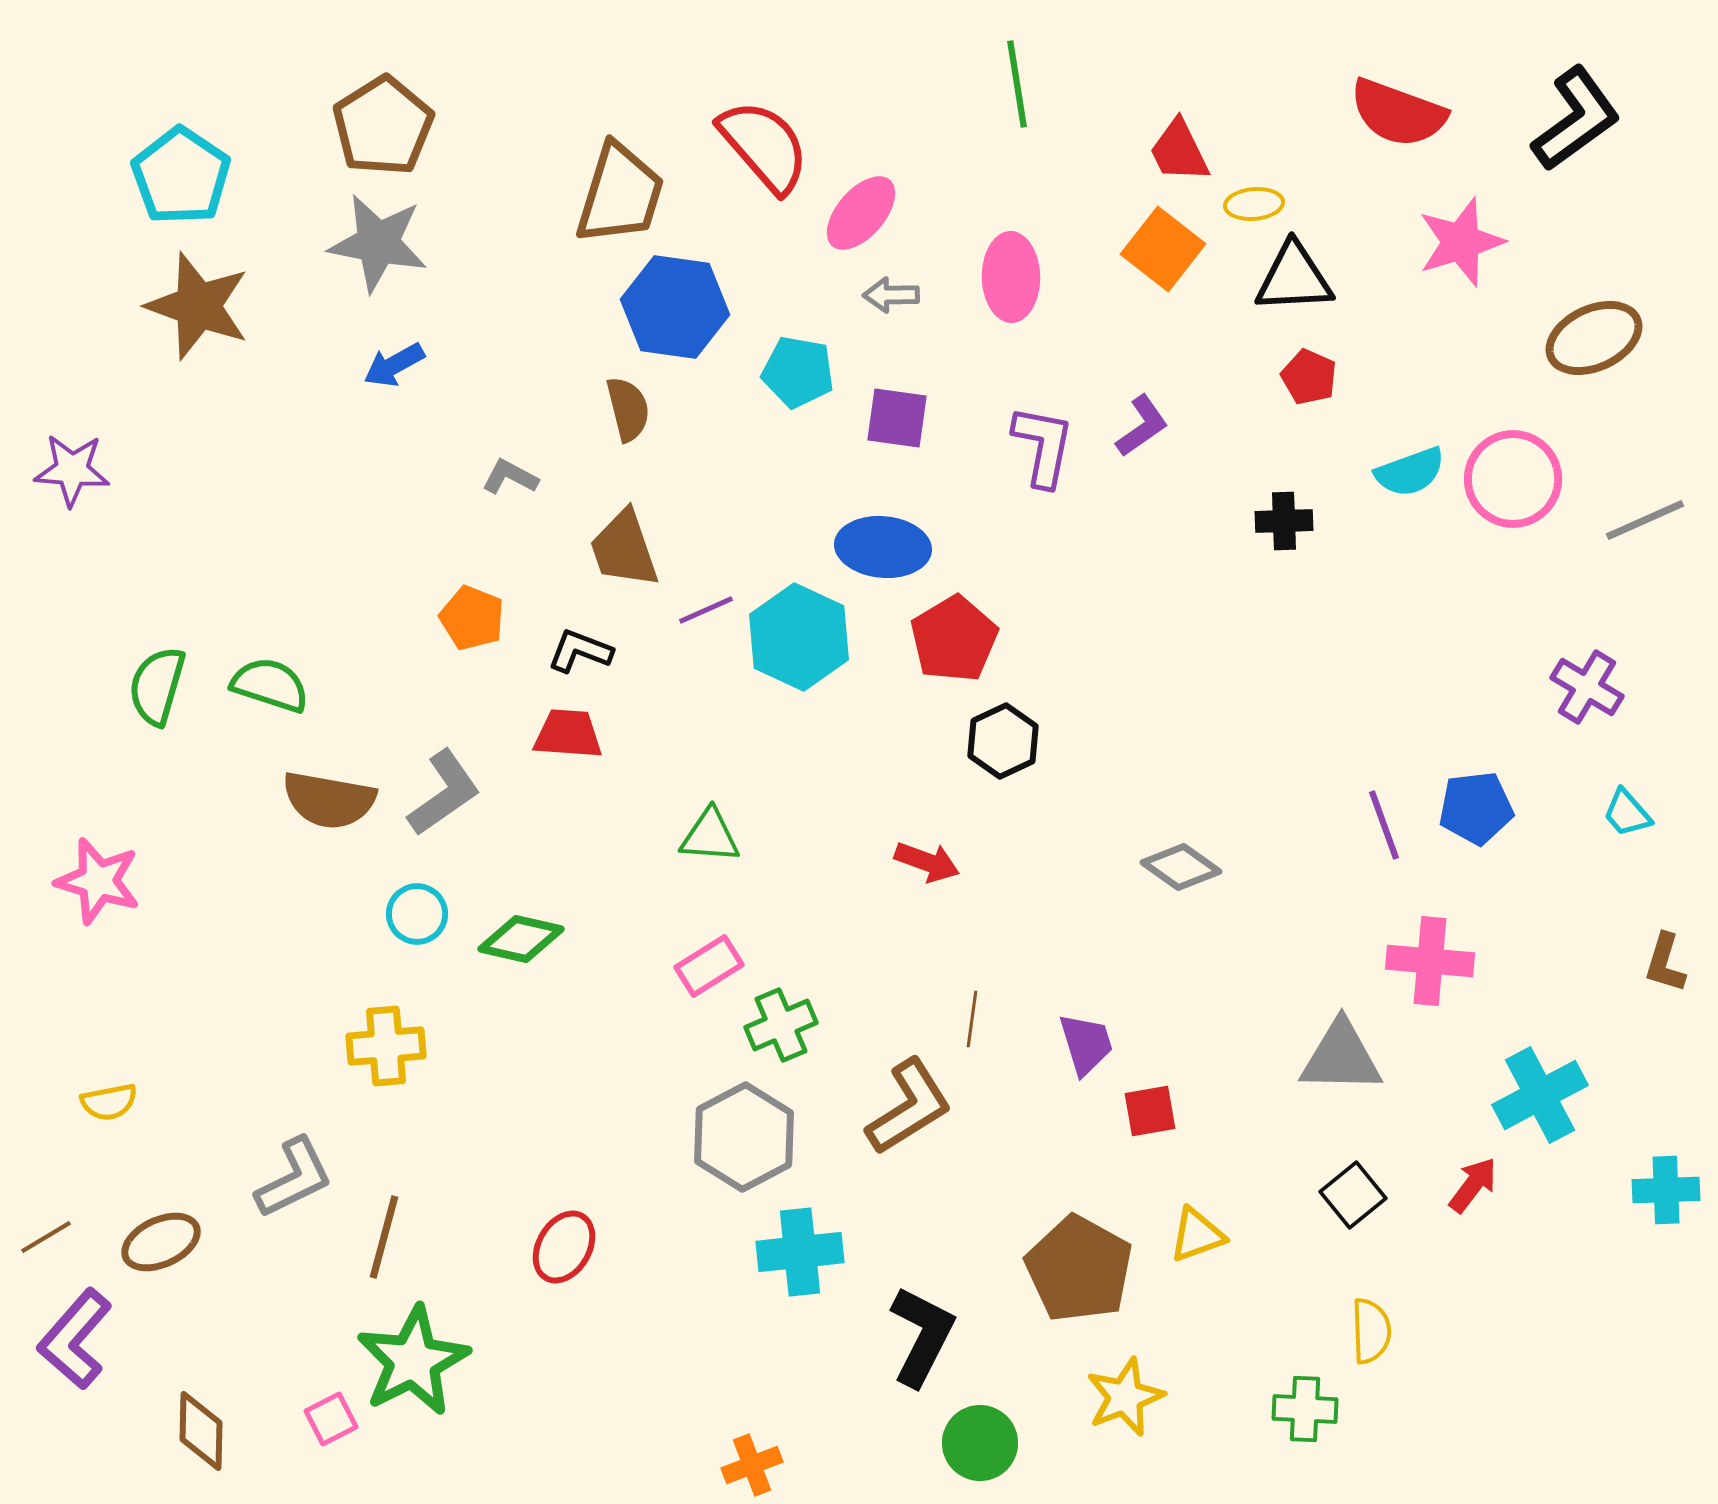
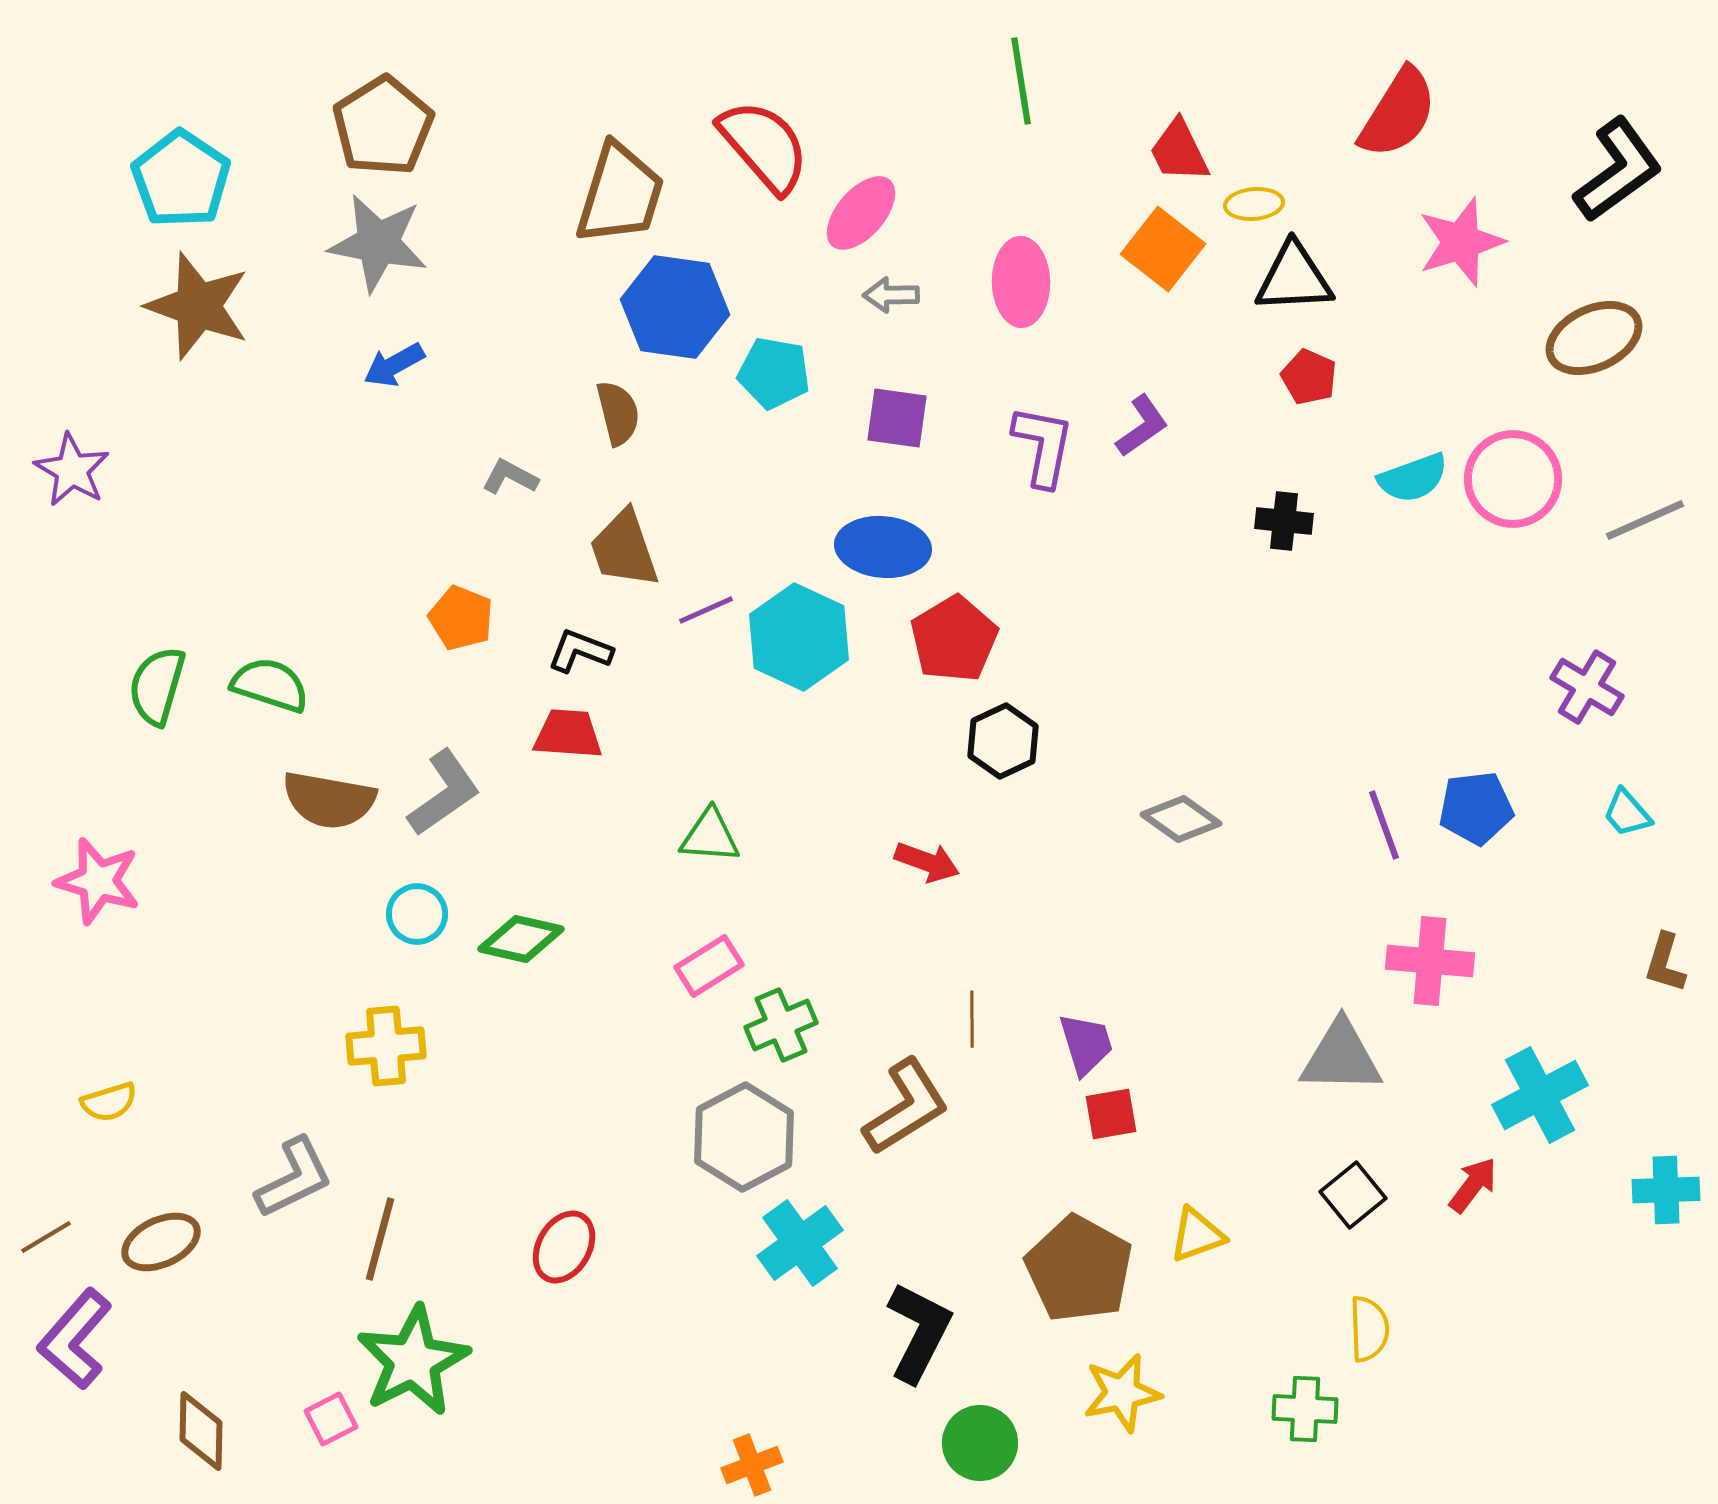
green line at (1017, 84): moved 4 px right, 3 px up
red semicircle at (1398, 113): rotated 78 degrees counterclockwise
black L-shape at (1576, 119): moved 42 px right, 51 px down
cyan pentagon at (181, 176): moved 3 px down
pink ellipse at (1011, 277): moved 10 px right, 5 px down
cyan pentagon at (798, 372): moved 24 px left, 1 px down
brown semicircle at (628, 409): moved 10 px left, 4 px down
purple star at (72, 470): rotated 26 degrees clockwise
cyan semicircle at (1410, 472): moved 3 px right, 6 px down
black cross at (1284, 521): rotated 8 degrees clockwise
orange pentagon at (472, 618): moved 11 px left
gray diamond at (1181, 867): moved 48 px up
brown line at (972, 1019): rotated 8 degrees counterclockwise
yellow semicircle at (109, 1102): rotated 6 degrees counterclockwise
brown L-shape at (909, 1107): moved 3 px left
red square at (1150, 1111): moved 39 px left, 3 px down
brown line at (384, 1237): moved 4 px left, 2 px down
cyan cross at (800, 1252): moved 9 px up; rotated 30 degrees counterclockwise
yellow semicircle at (1371, 1331): moved 2 px left, 2 px up
black L-shape at (922, 1336): moved 3 px left, 4 px up
yellow star at (1125, 1397): moved 3 px left, 4 px up; rotated 10 degrees clockwise
